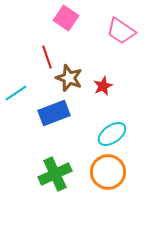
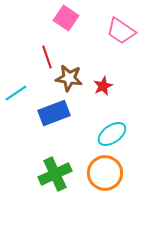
brown star: rotated 12 degrees counterclockwise
orange circle: moved 3 px left, 1 px down
